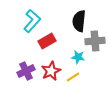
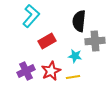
cyan L-shape: moved 1 px left, 5 px up
cyan star: moved 3 px left, 1 px up
yellow line: rotated 24 degrees clockwise
